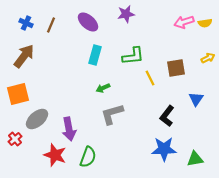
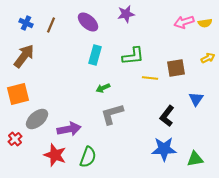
yellow line: rotated 56 degrees counterclockwise
purple arrow: rotated 90 degrees counterclockwise
